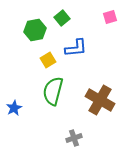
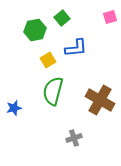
blue star: rotated 14 degrees clockwise
